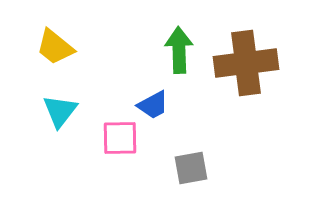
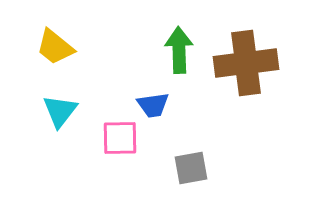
blue trapezoid: rotated 20 degrees clockwise
